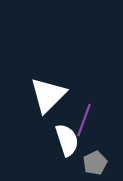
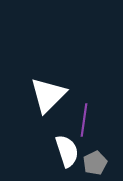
purple line: rotated 12 degrees counterclockwise
white semicircle: moved 11 px down
